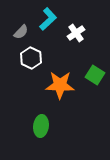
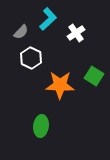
green square: moved 1 px left, 1 px down
